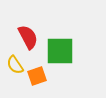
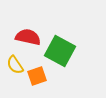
red semicircle: rotated 50 degrees counterclockwise
green square: rotated 28 degrees clockwise
